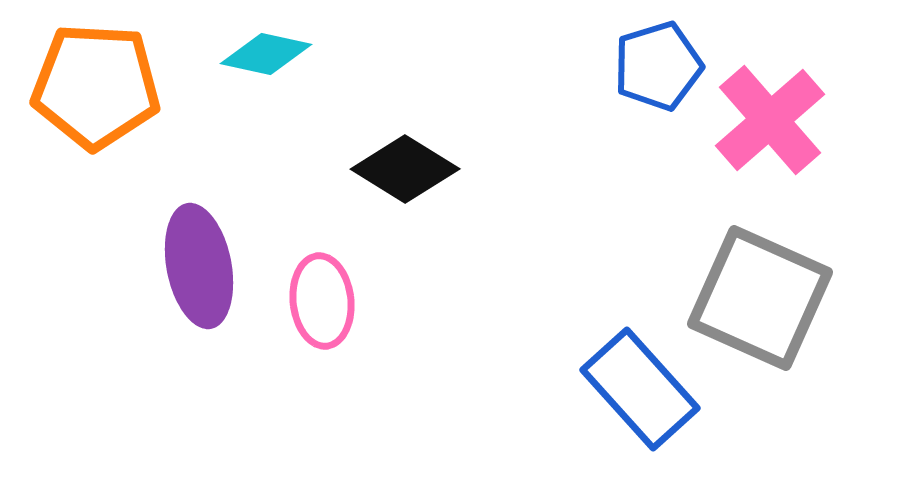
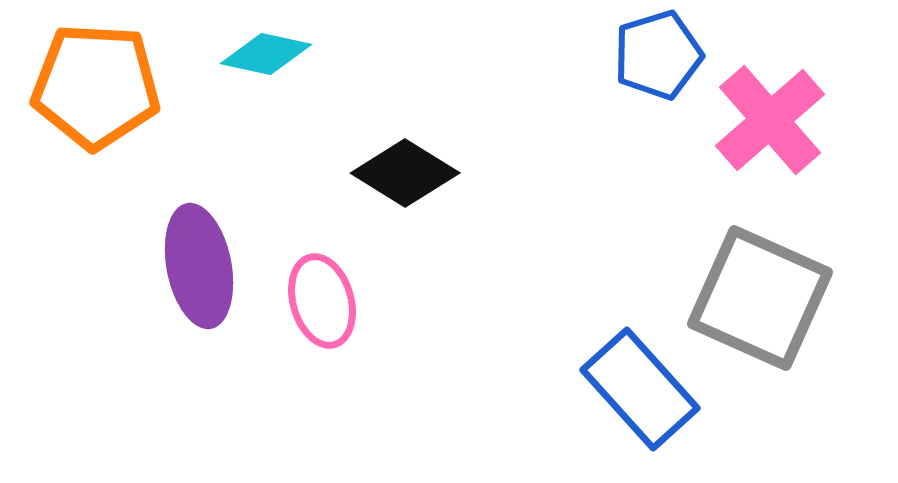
blue pentagon: moved 11 px up
black diamond: moved 4 px down
pink ellipse: rotated 10 degrees counterclockwise
